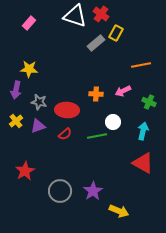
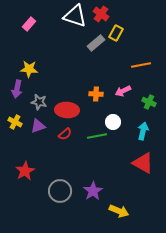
pink rectangle: moved 1 px down
purple arrow: moved 1 px right, 1 px up
yellow cross: moved 1 px left, 1 px down; rotated 24 degrees counterclockwise
